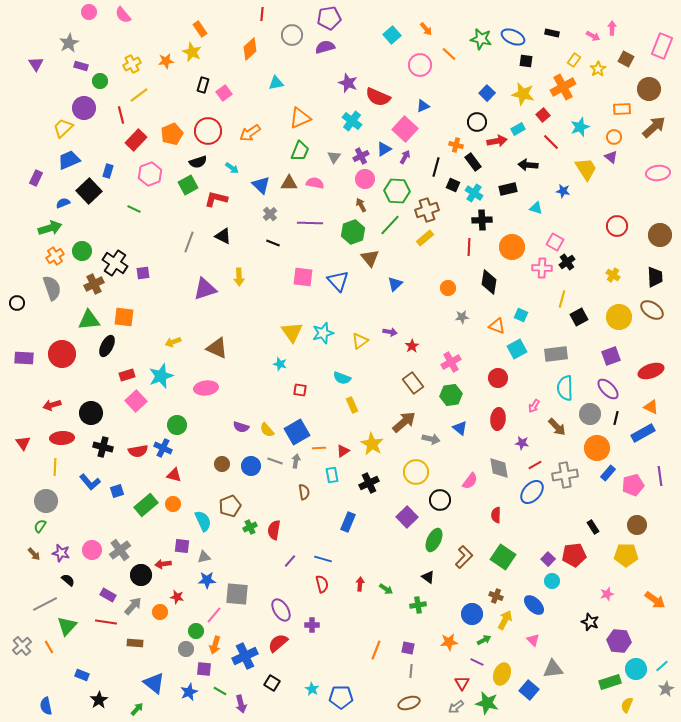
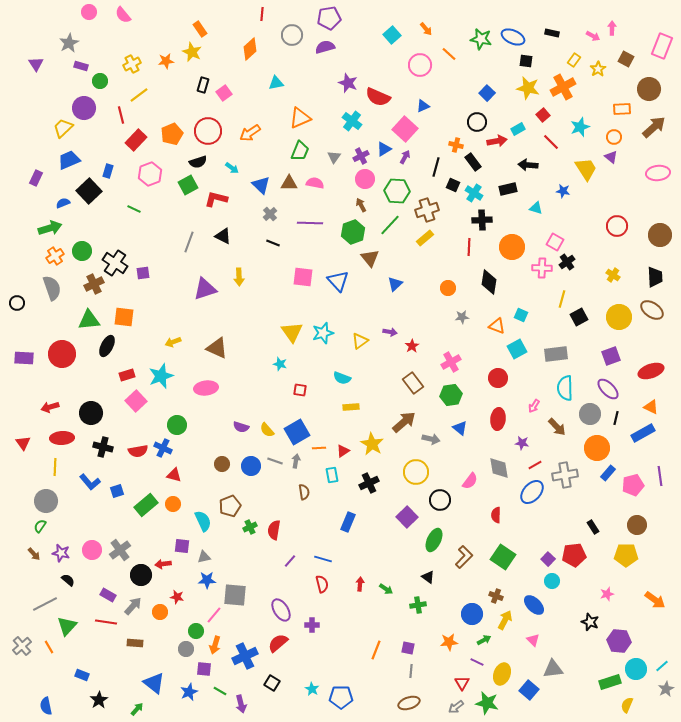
yellow star at (523, 94): moved 5 px right, 6 px up
red arrow at (52, 405): moved 2 px left, 2 px down
yellow rectangle at (352, 405): moved 1 px left, 2 px down; rotated 70 degrees counterclockwise
gray square at (237, 594): moved 2 px left, 1 px down
